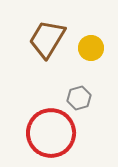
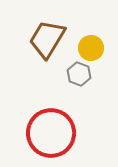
gray hexagon: moved 24 px up; rotated 25 degrees counterclockwise
